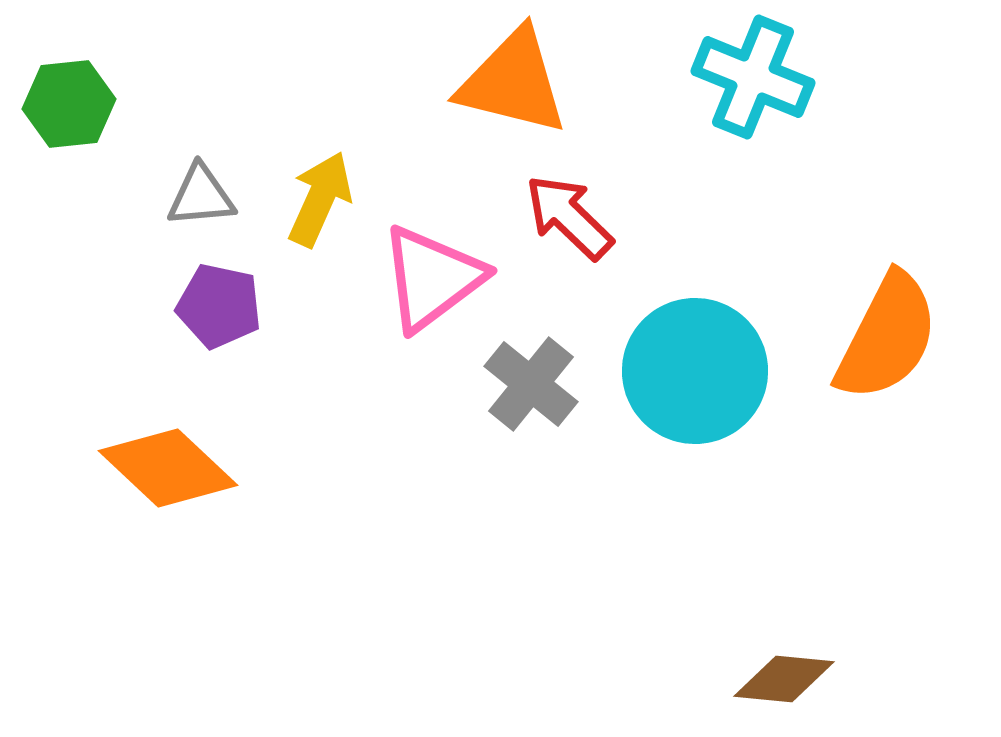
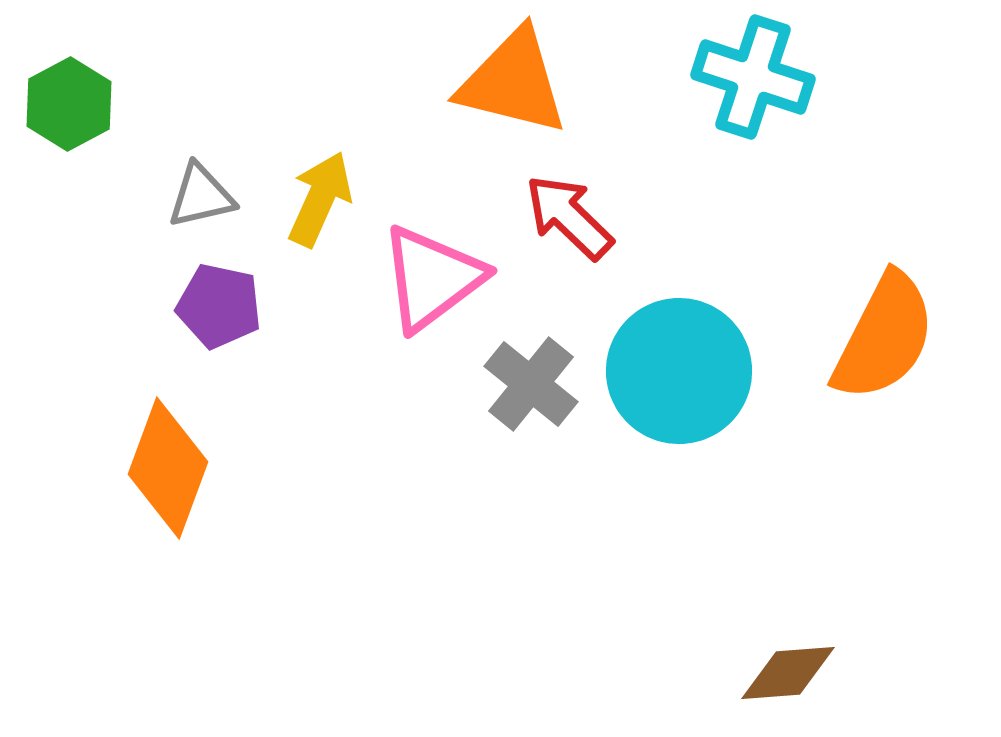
cyan cross: rotated 4 degrees counterclockwise
green hexagon: rotated 22 degrees counterclockwise
gray triangle: rotated 8 degrees counterclockwise
orange semicircle: moved 3 px left
cyan circle: moved 16 px left
orange diamond: rotated 67 degrees clockwise
brown diamond: moved 4 px right, 6 px up; rotated 10 degrees counterclockwise
